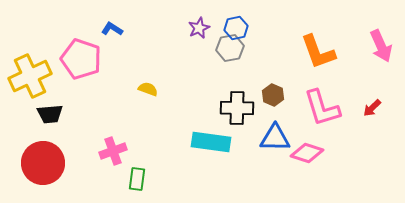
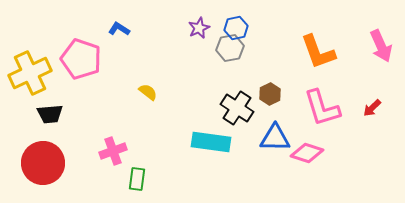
blue L-shape: moved 7 px right
yellow cross: moved 3 px up
yellow semicircle: moved 3 px down; rotated 18 degrees clockwise
brown hexagon: moved 3 px left, 1 px up; rotated 10 degrees clockwise
black cross: rotated 32 degrees clockwise
